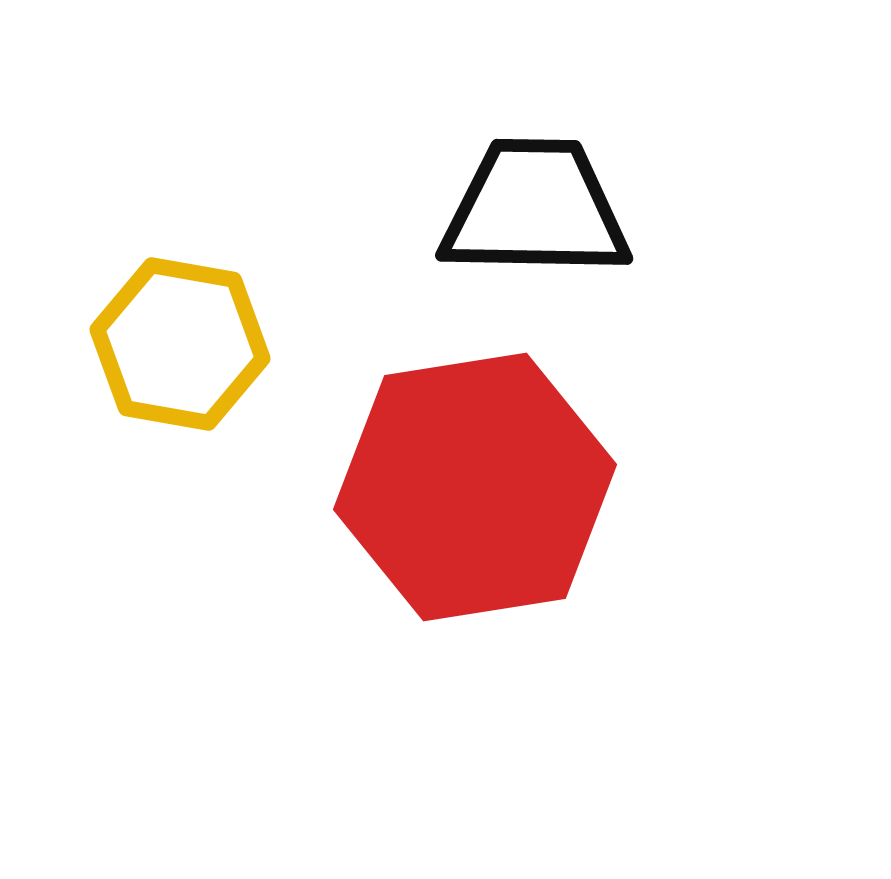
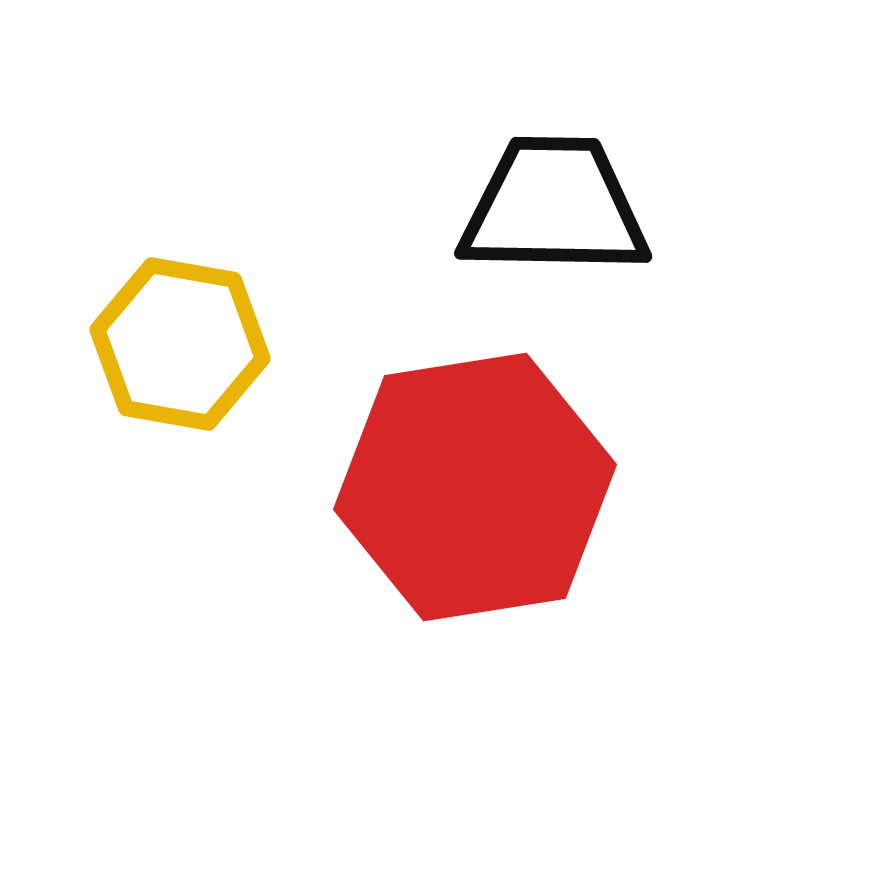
black trapezoid: moved 19 px right, 2 px up
